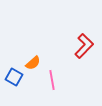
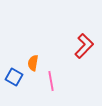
orange semicircle: rotated 140 degrees clockwise
pink line: moved 1 px left, 1 px down
